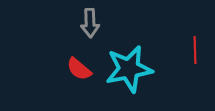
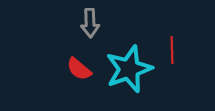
red line: moved 23 px left
cyan star: rotated 9 degrees counterclockwise
